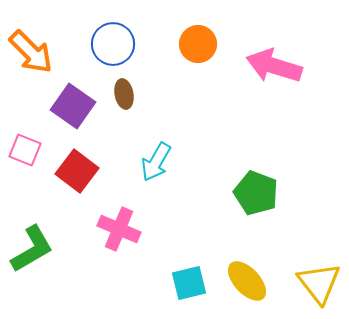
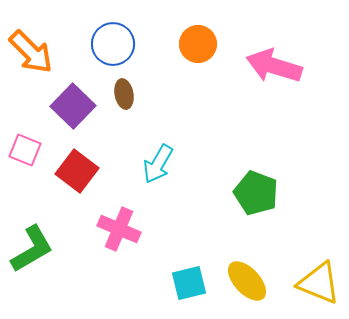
purple square: rotated 9 degrees clockwise
cyan arrow: moved 2 px right, 2 px down
yellow triangle: rotated 30 degrees counterclockwise
